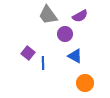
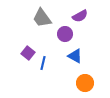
gray trapezoid: moved 6 px left, 3 px down
blue line: rotated 16 degrees clockwise
